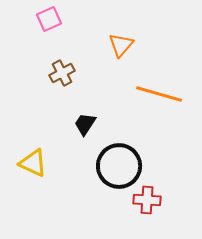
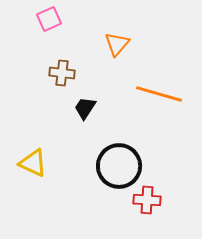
orange triangle: moved 4 px left, 1 px up
brown cross: rotated 35 degrees clockwise
black trapezoid: moved 16 px up
